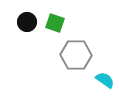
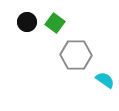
green square: rotated 18 degrees clockwise
